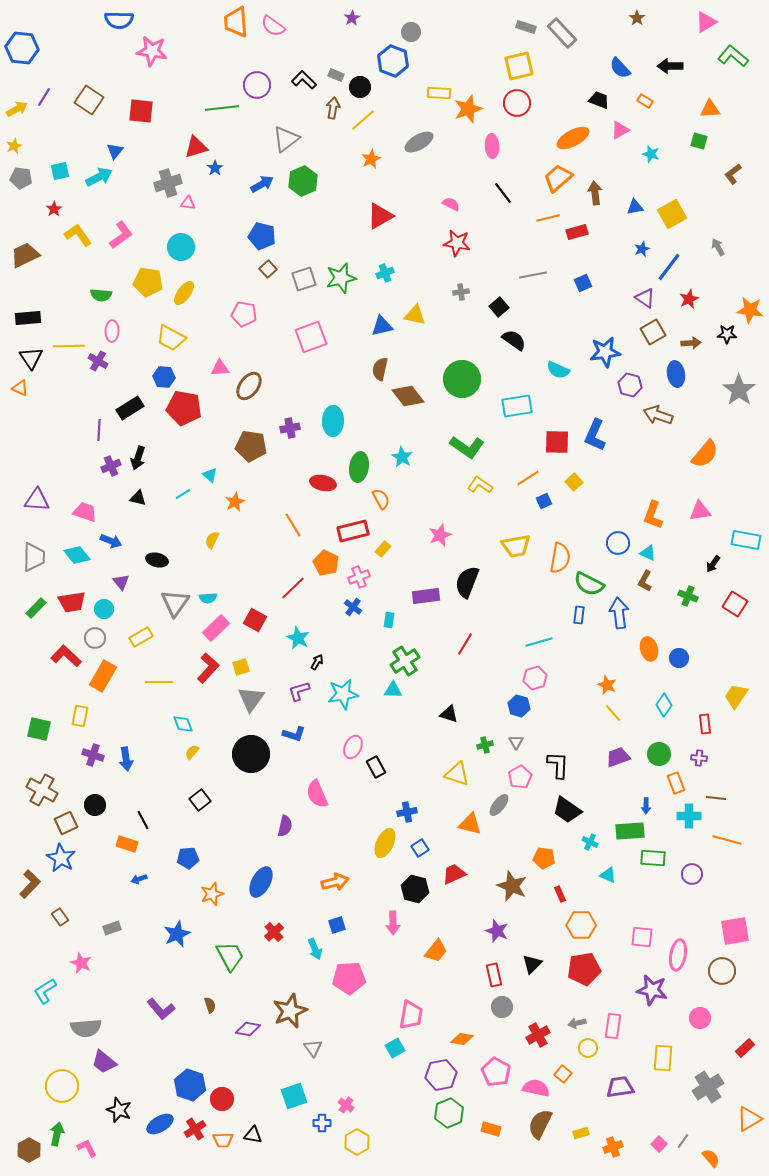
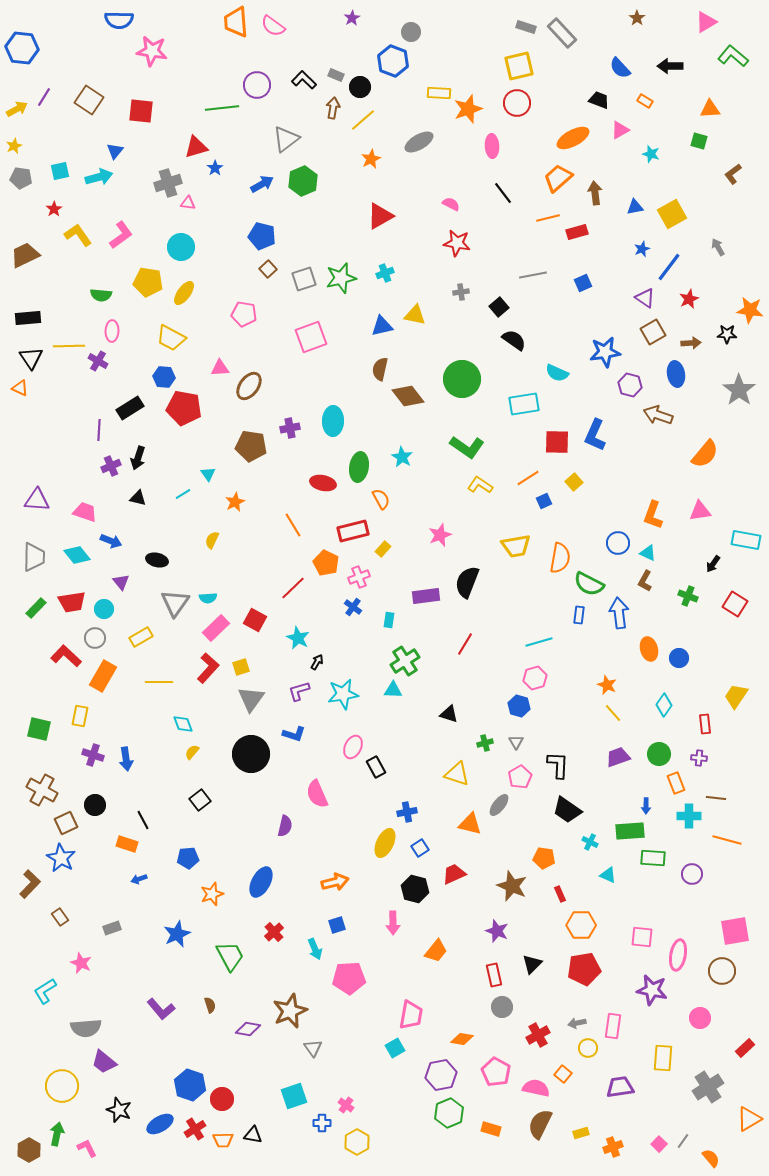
cyan arrow at (99, 177): rotated 12 degrees clockwise
cyan semicircle at (558, 370): moved 1 px left, 3 px down
cyan rectangle at (517, 406): moved 7 px right, 2 px up
cyan triangle at (210, 475): moved 2 px left, 1 px up; rotated 14 degrees clockwise
green cross at (485, 745): moved 2 px up
